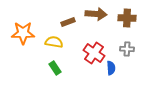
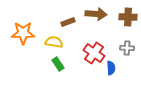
brown cross: moved 1 px right, 1 px up
gray cross: moved 1 px up
green rectangle: moved 3 px right, 4 px up
